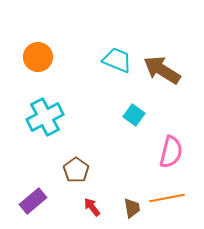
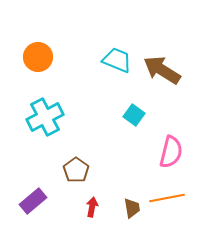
red arrow: rotated 48 degrees clockwise
